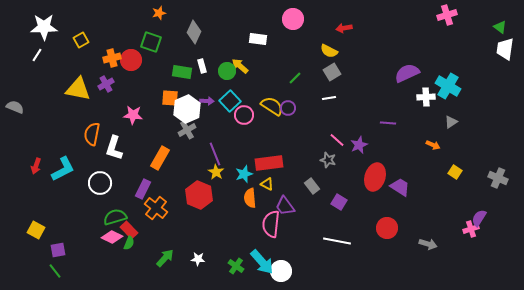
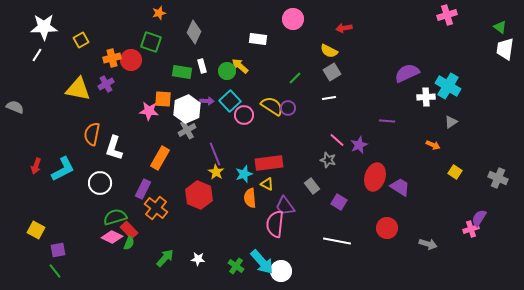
orange square at (170, 98): moved 7 px left, 1 px down
pink star at (133, 115): moved 16 px right, 4 px up
purple line at (388, 123): moved 1 px left, 2 px up
pink semicircle at (271, 224): moved 4 px right
